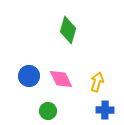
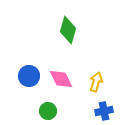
yellow arrow: moved 1 px left
blue cross: moved 1 px left, 1 px down; rotated 12 degrees counterclockwise
